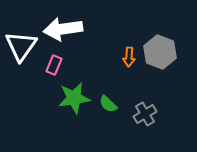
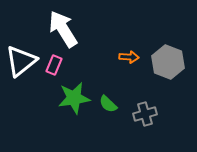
white arrow: rotated 66 degrees clockwise
white triangle: moved 15 px down; rotated 16 degrees clockwise
gray hexagon: moved 8 px right, 10 px down
orange arrow: rotated 90 degrees counterclockwise
gray cross: rotated 15 degrees clockwise
